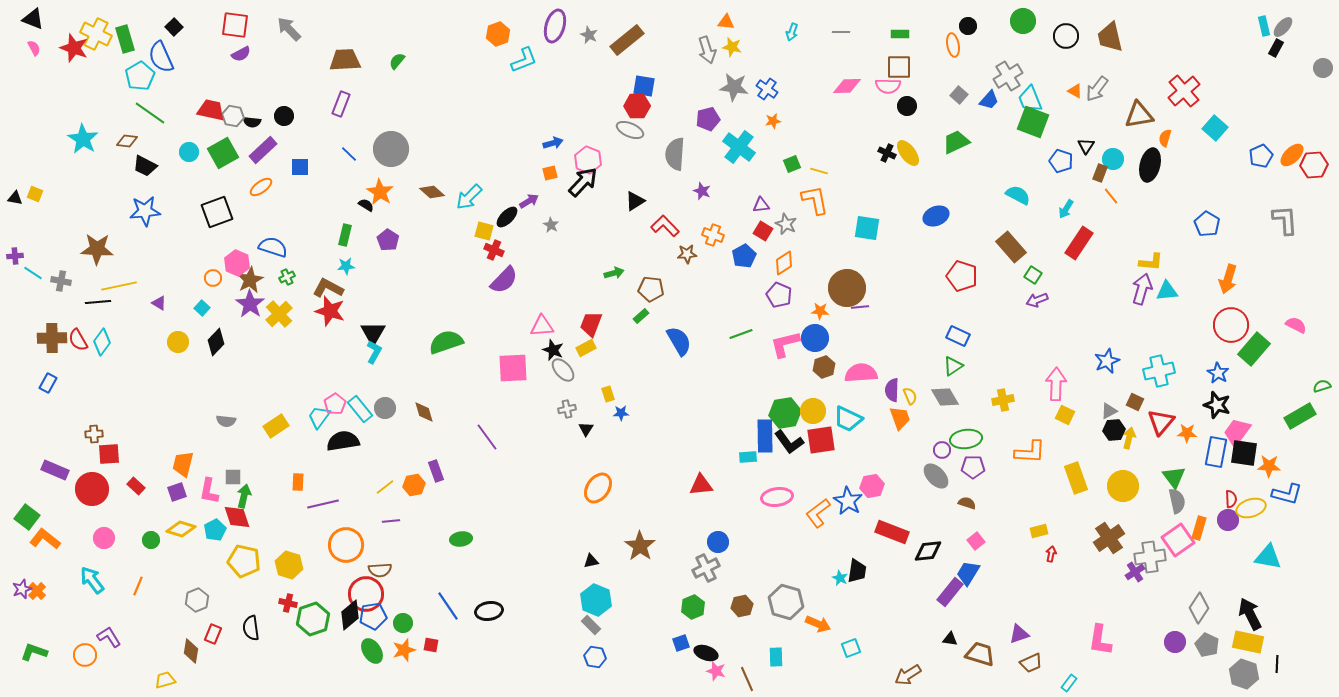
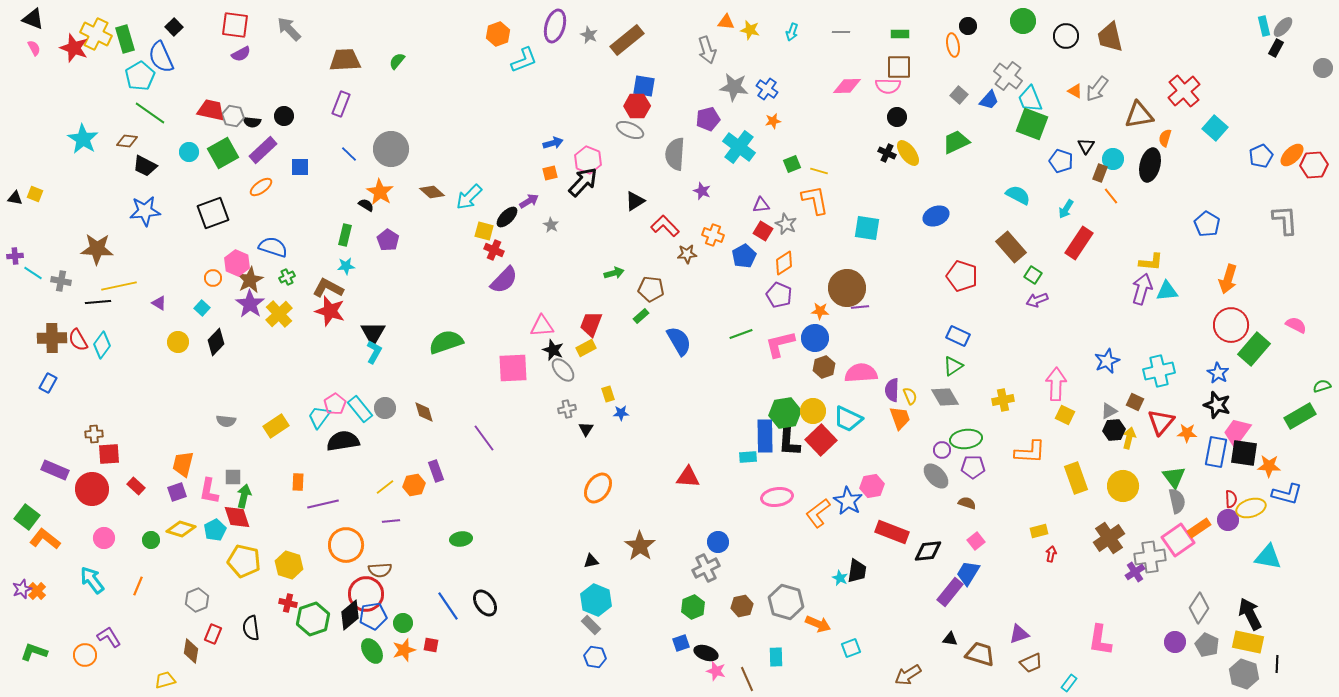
yellow star at (732, 47): moved 18 px right, 17 px up
gray cross at (1008, 76): rotated 20 degrees counterclockwise
black circle at (907, 106): moved 10 px left, 11 px down
green square at (1033, 122): moved 1 px left, 2 px down
black square at (217, 212): moved 4 px left, 1 px down
cyan diamond at (102, 342): moved 3 px down
pink L-shape at (785, 344): moved 5 px left
purple line at (487, 437): moved 3 px left, 1 px down
red square at (821, 440): rotated 36 degrees counterclockwise
black L-shape at (789, 442): rotated 40 degrees clockwise
red triangle at (701, 485): moved 13 px left, 8 px up; rotated 10 degrees clockwise
orange rectangle at (1199, 528): rotated 40 degrees clockwise
black ellipse at (489, 611): moved 4 px left, 8 px up; rotated 64 degrees clockwise
